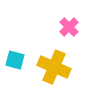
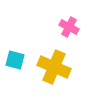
pink cross: rotated 18 degrees counterclockwise
